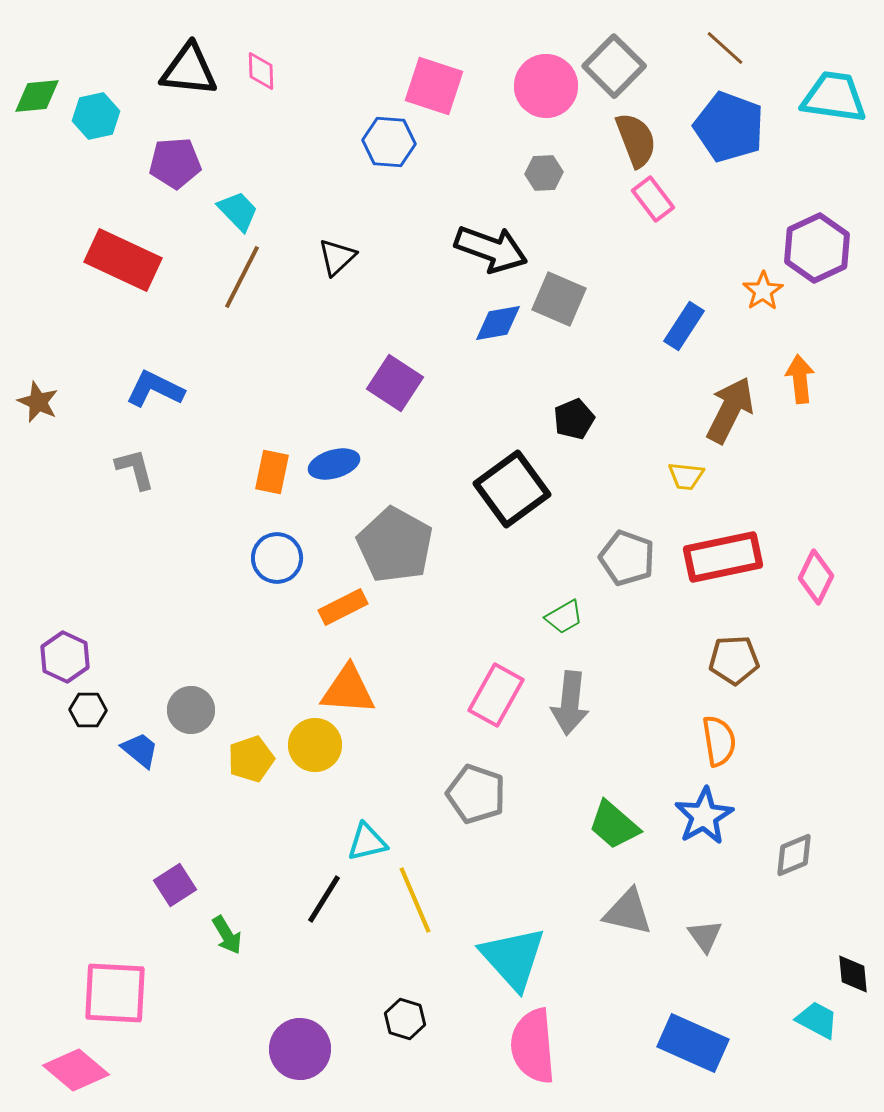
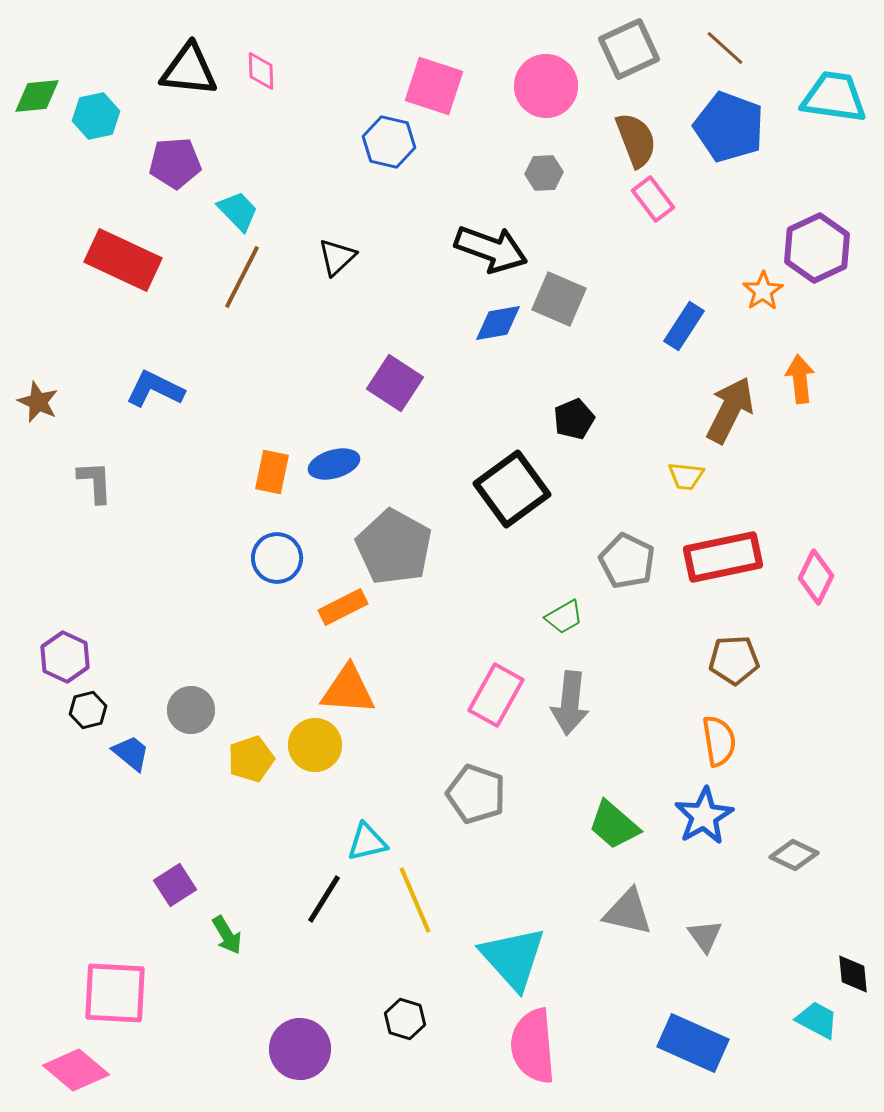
gray square at (614, 66): moved 15 px right, 17 px up; rotated 20 degrees clockwise
blue hexagon at (389, 142): rotated 9 degrees clockwise
gray L-shape at (135, 469): moved 40 px left, 13 px down; rotated 12 degrees clockwise
gray pentagon at (395, 545): moved 1 px left, 2 px down
gray pentagon at (627, 558): moved 3 px down; rotated 6 degrees clockwise
black hexagon at (88, 710): rotated 15 degrees counterclockwise
blue trapezoid at (140, 750): moved 9 px left, 3 px down
gray diamond at (794, 855): rotated 48 degrees clockwise
